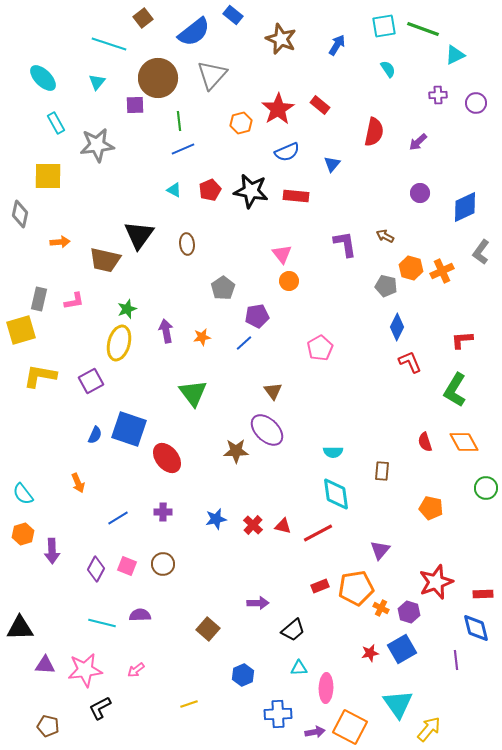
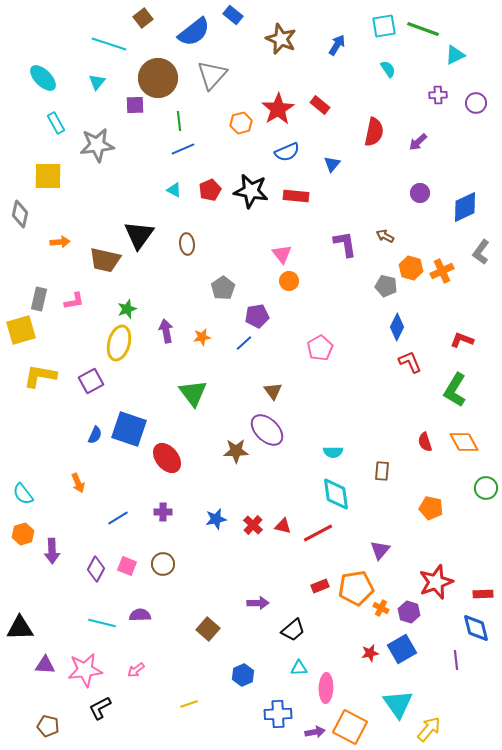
red L-shape at (462, 340): rotated 25 degrees clockwise
